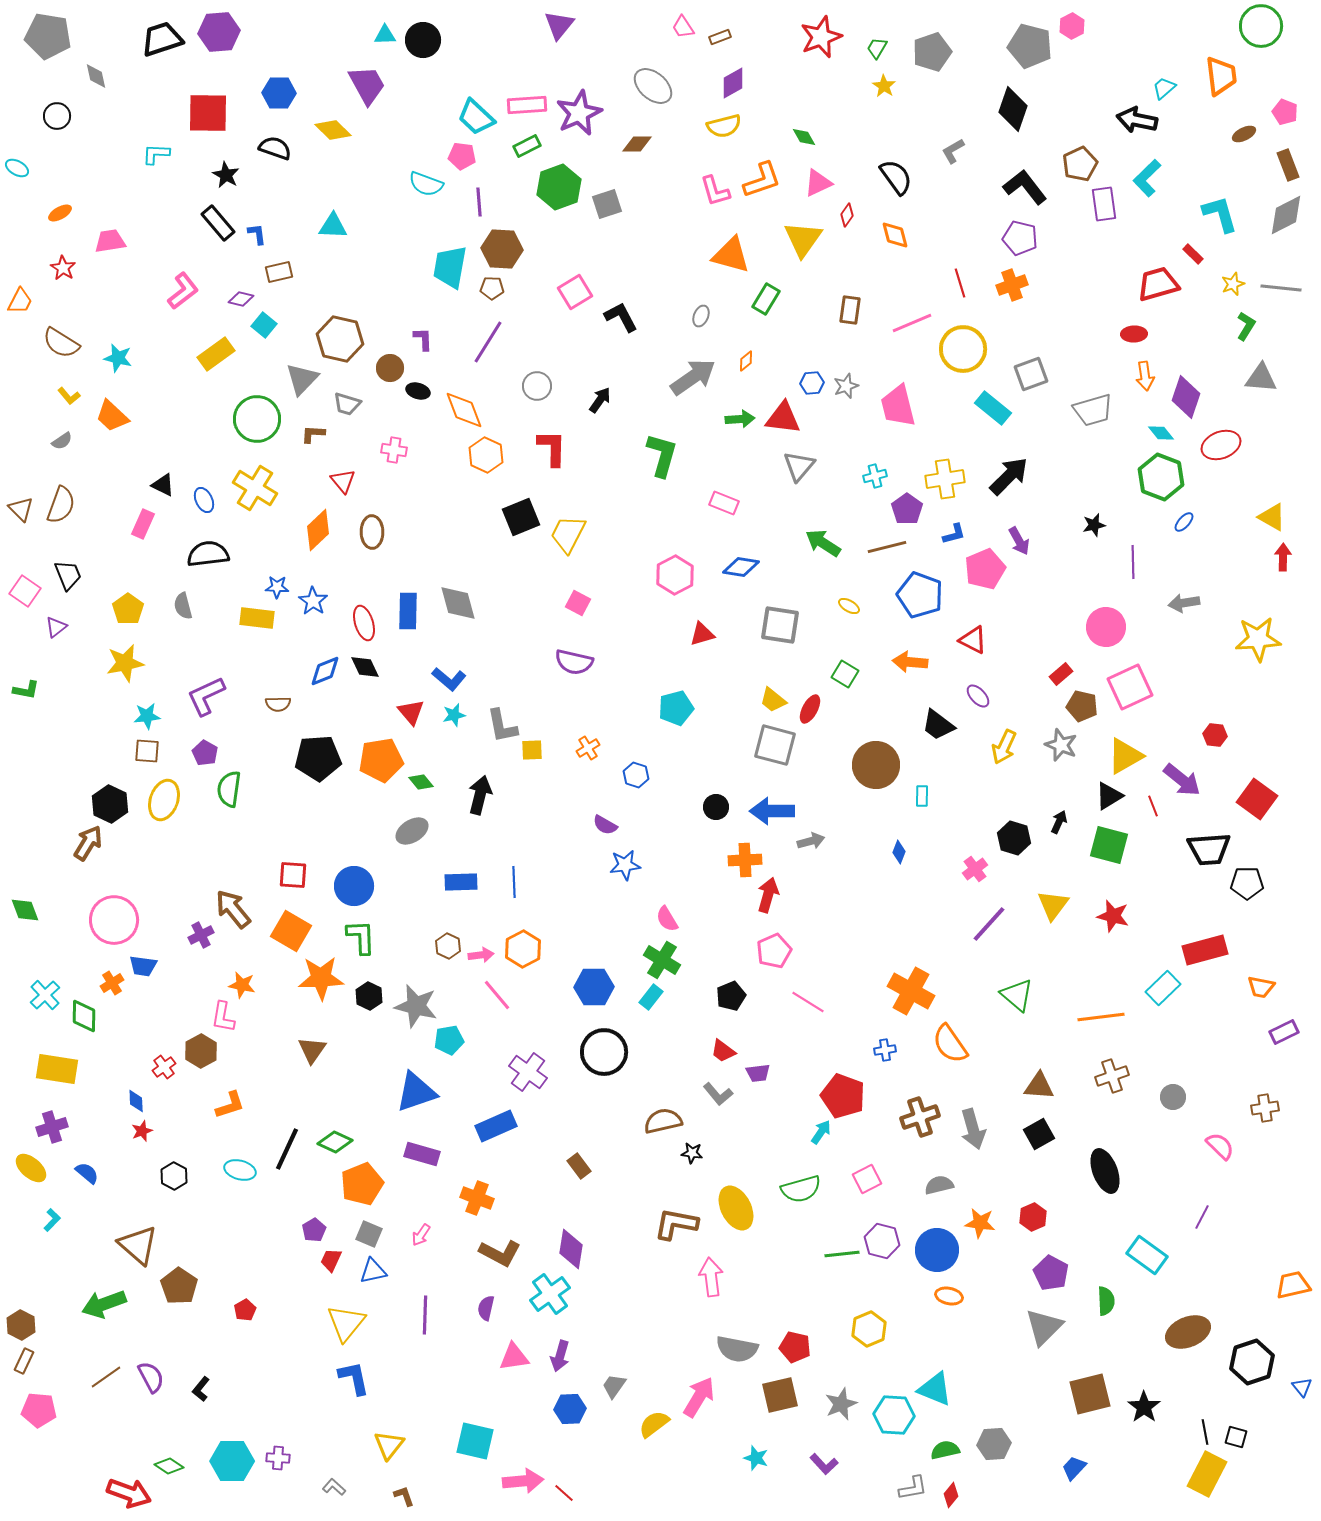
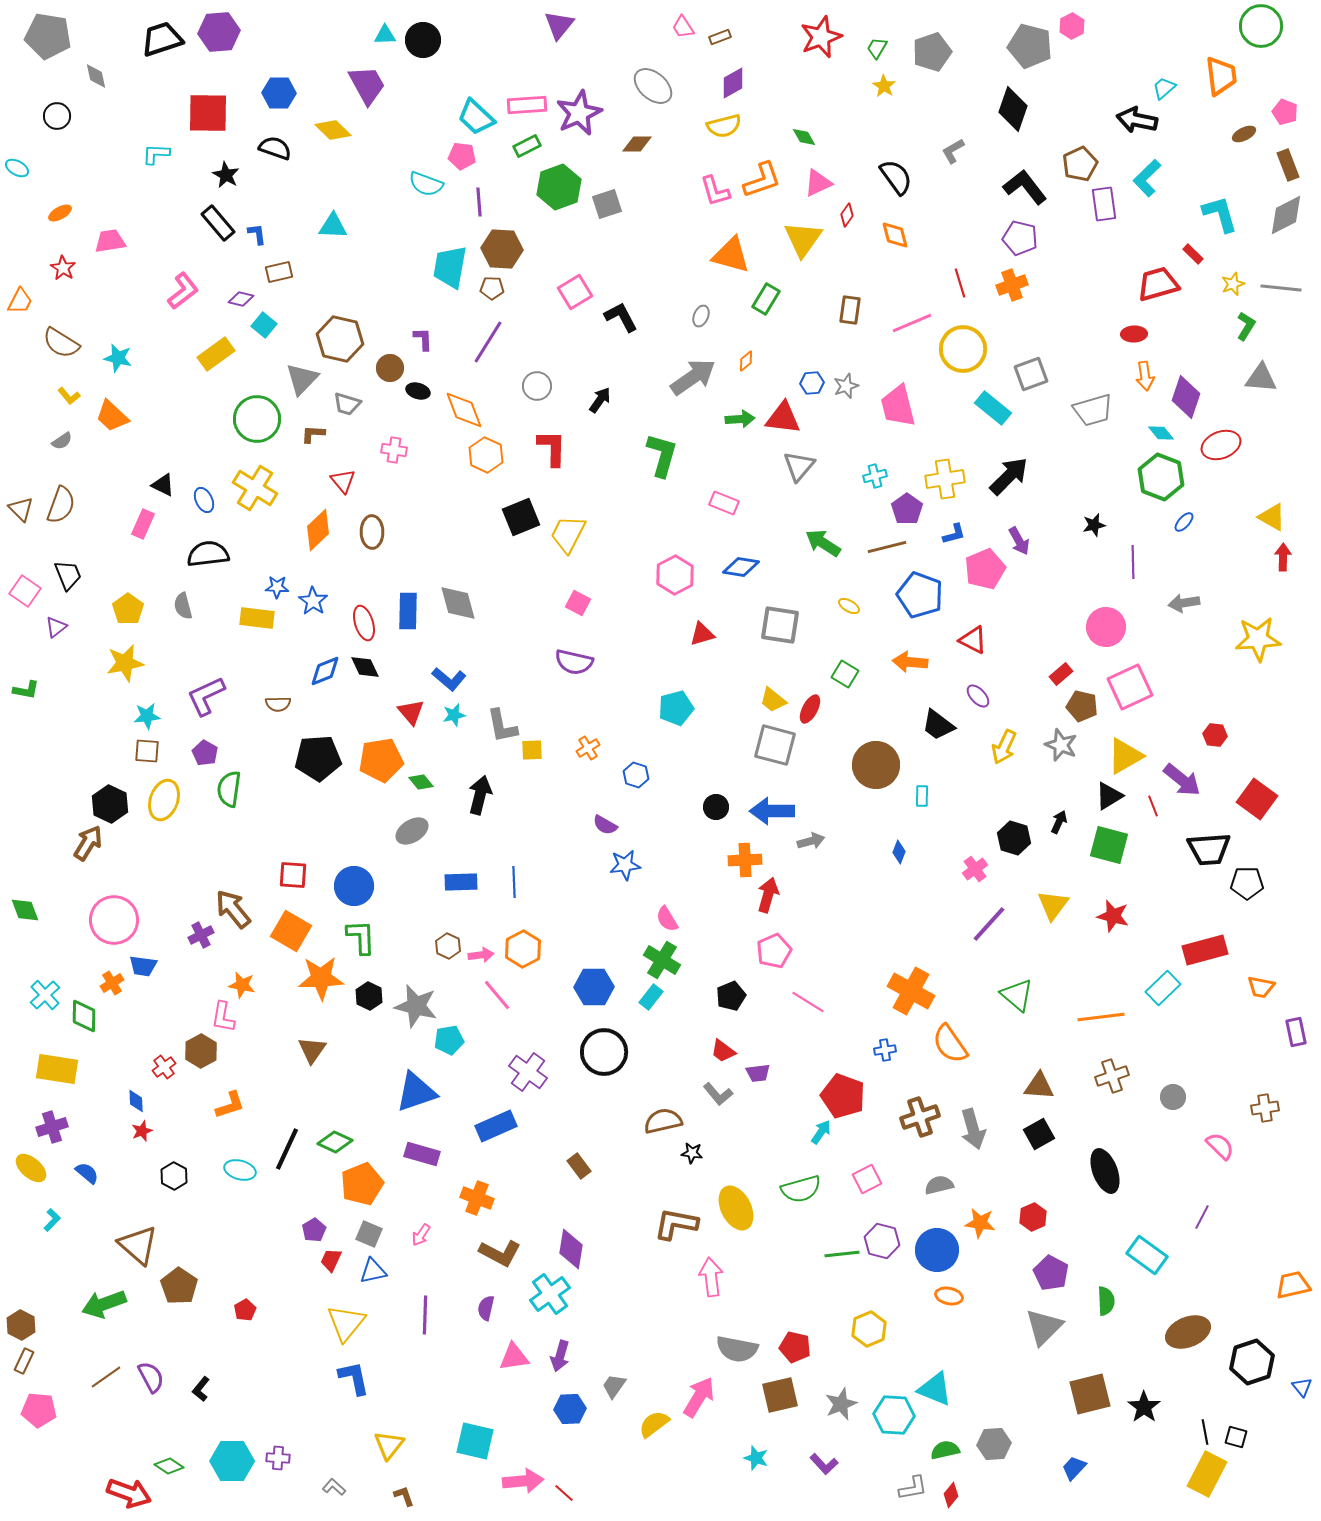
purple rectangle at (1284, 1032): moved 12 px right; rotated 76 degrees counterclockwise
